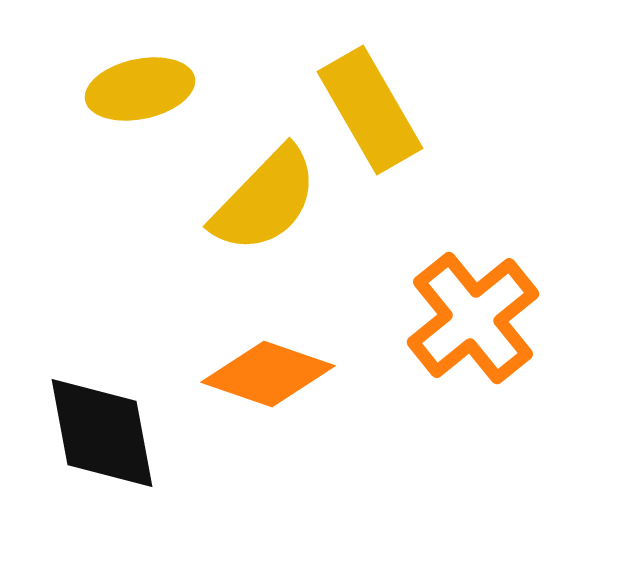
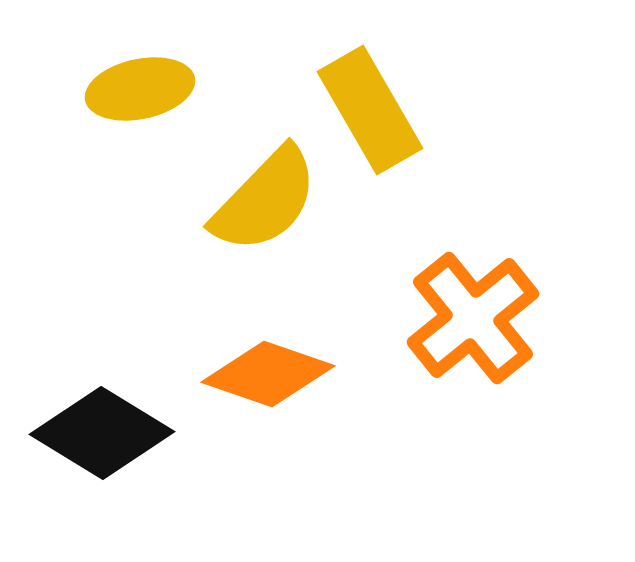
black diamond: rotated 48 degrees counterclockwise
